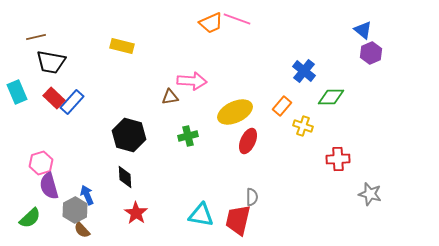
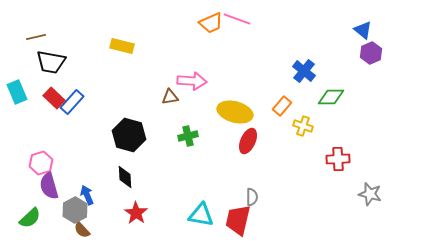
yellow ellipse: rotated 40 degrees clockwise
